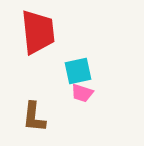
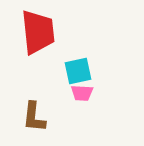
pink trapezoid: rotated 15 degrees counterclockwise
